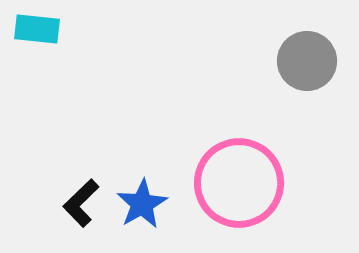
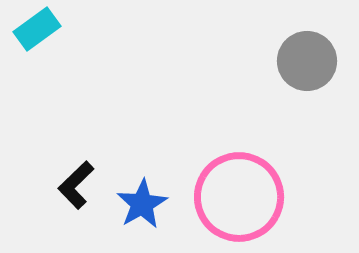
cyan rectangle: rotated 42 degrees counterclockwise
pink circle: moved 14 px down
black L-shape: moved 5 px left, 18 px up
